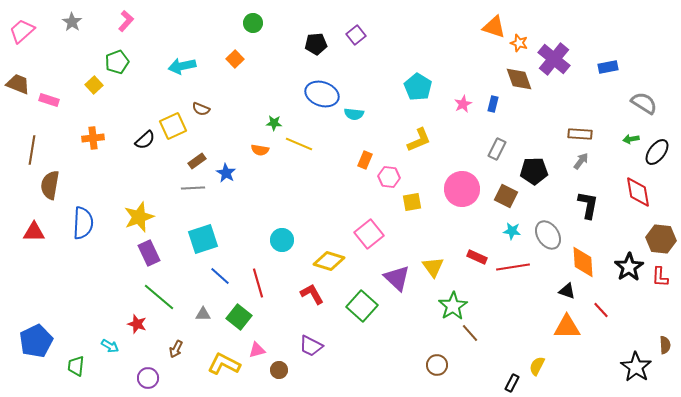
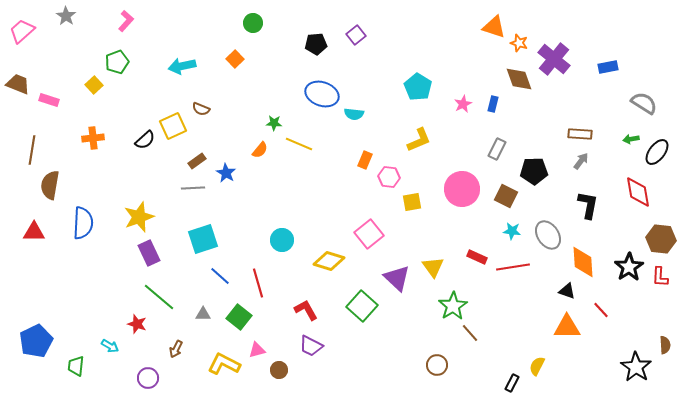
gray star at (72, 22): moved 6 px left, 6 px up
orange semicircle at (260, 150): rotated 60 degrees counterclockwise
red L-shape at (312, 294): moved 6 px left, 16 px down
